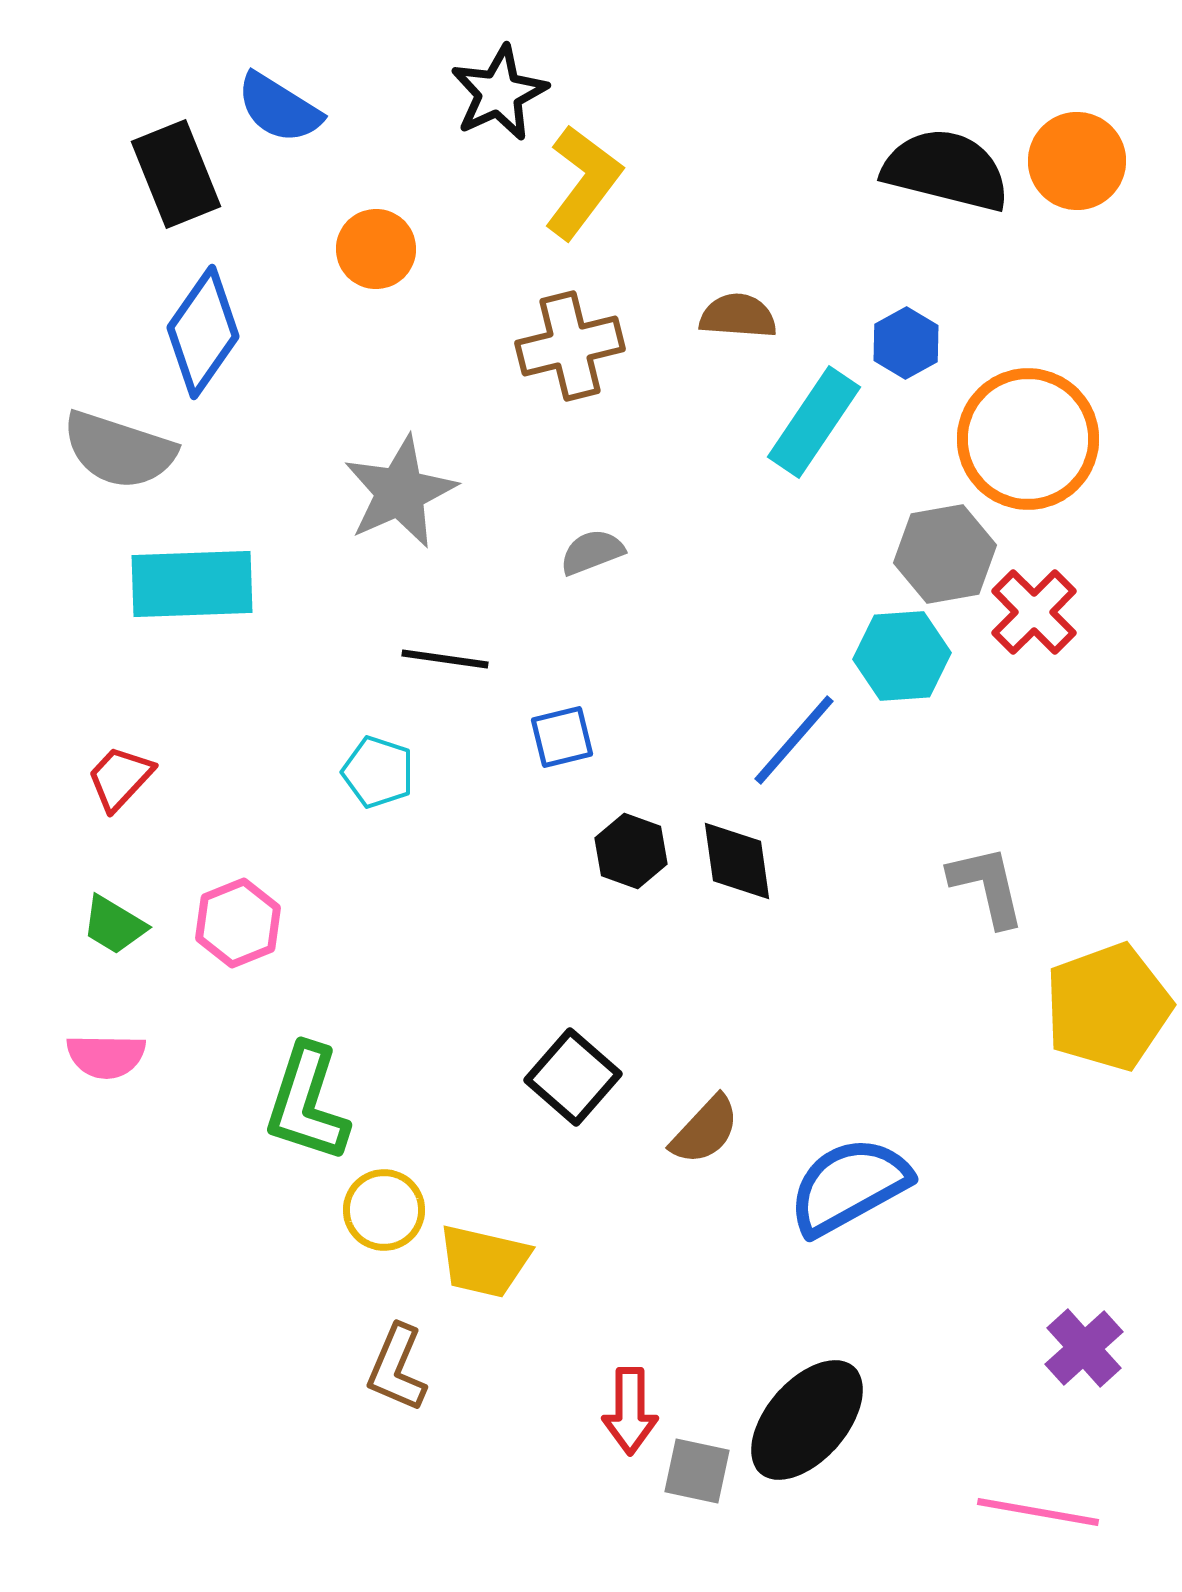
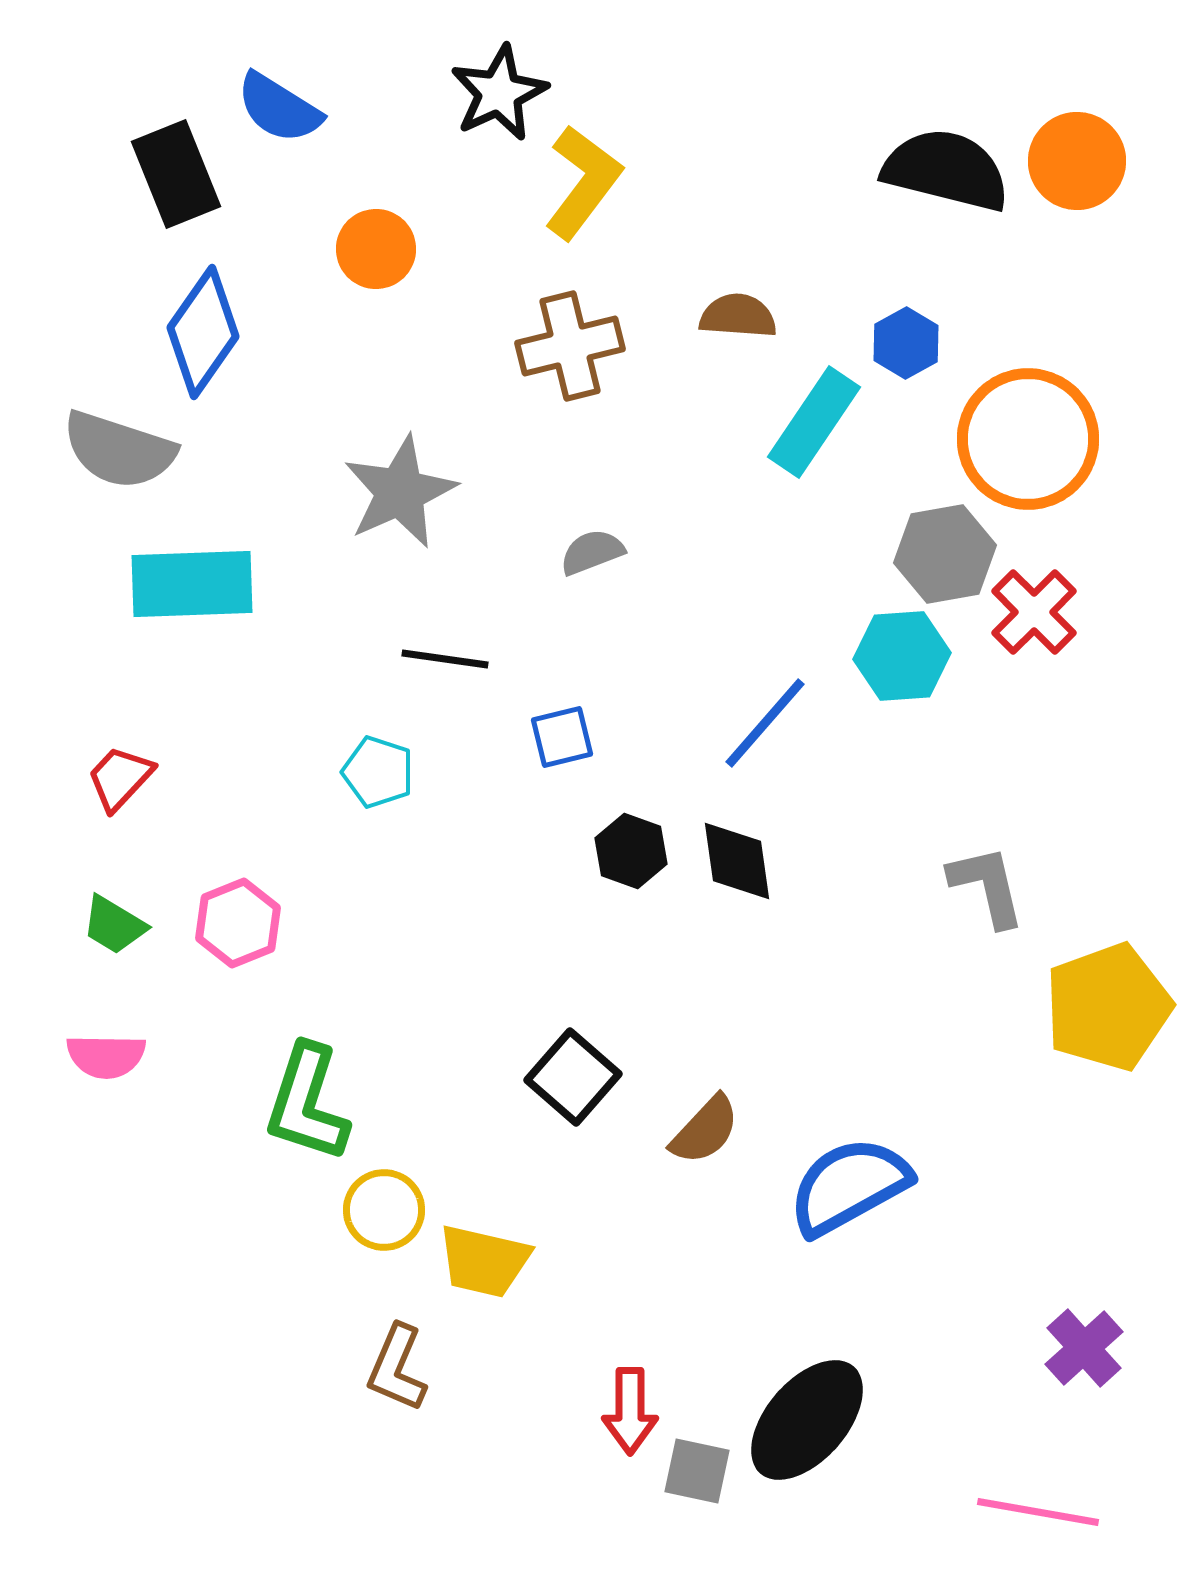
blue line at (794, 740): moved 29 px left, 17 px up
